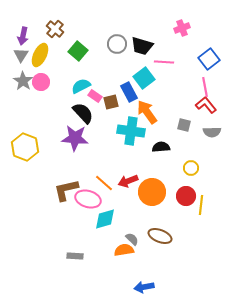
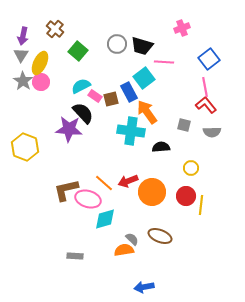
yellow ellipse at (40, 55): moved 8 px down
brown square at (111, 102): moved 3 px up
purple star at (75, 138): moved 6 px left, 9 px up
